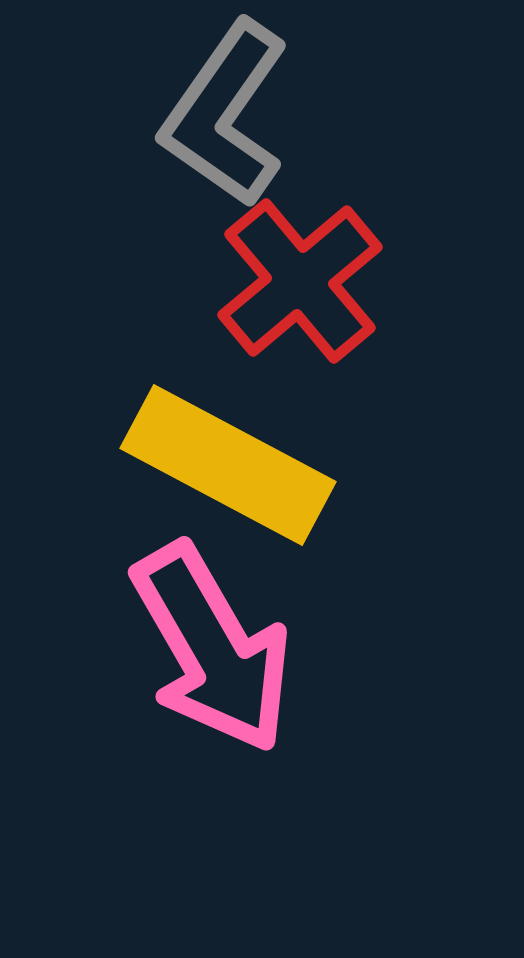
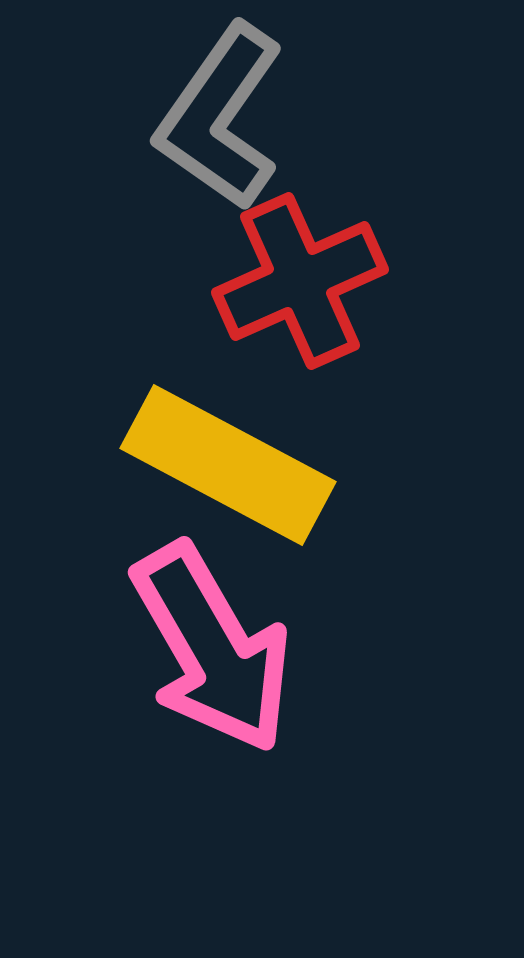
gray L-shape: moved 5 px left, 3 px down
red cross: rotated 16 degrees clockwise
